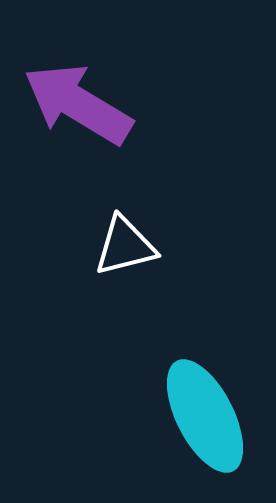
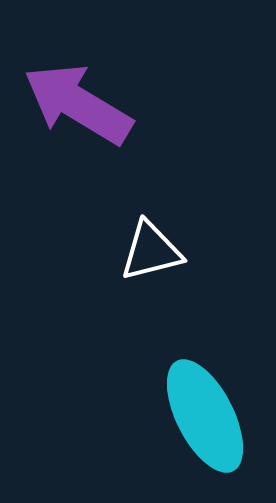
white triangle: moved 26 px right, 5 px down
